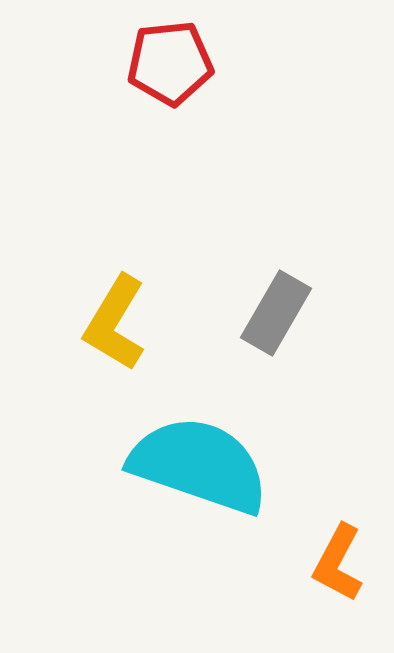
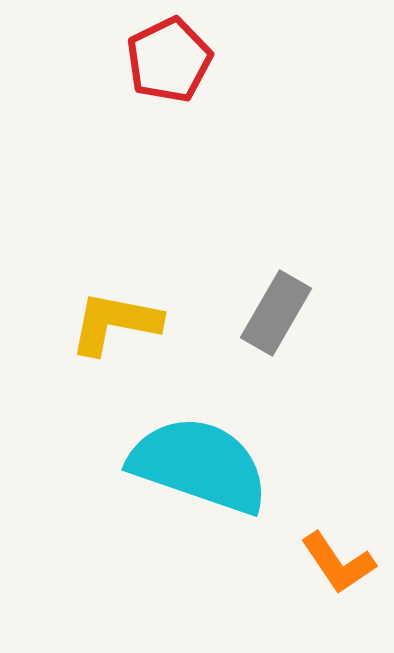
red pentagon: moved 1 px left, 3 px up; rotated 20 degrees counterclockwise
yellow L-shape: rotated 70 degrees clockwise
orange L-shape: rotated 62 degrees counterclockwise
